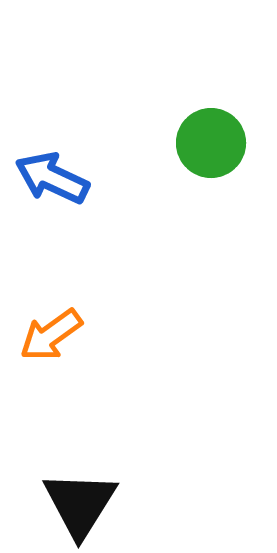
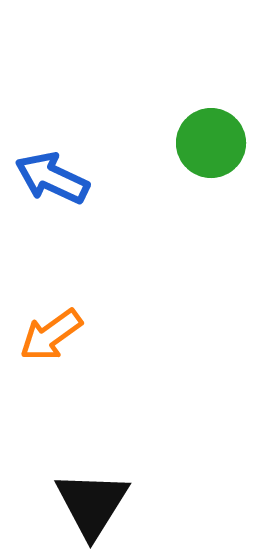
black triangle: moved 12 px right
